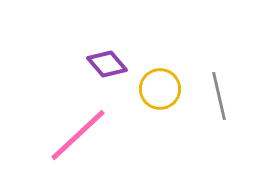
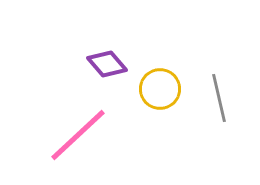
gray line: moved 2 px down
